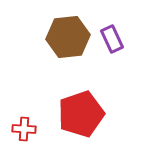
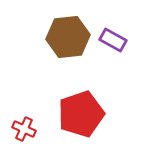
purple rectangle: moved 1 px right, 1 px down; rotated 36 degrees counterclockwise
red cross: rotated 20 degrees clockwise
